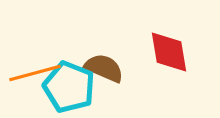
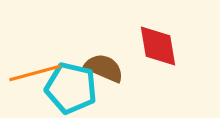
red diamond: moved 11 px left, 6 px up
cyan pentagon: moved 2 px right, 1 px down; rotated 9 degrees counterclockwise
